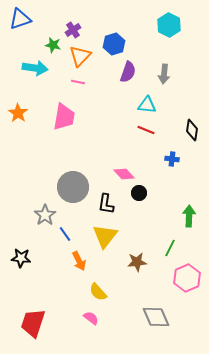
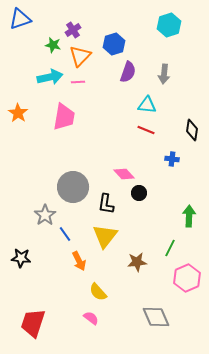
cyan hexagon: rotated 15 degrees clockwise
cyan arrow: moved 15 px right, 9 px down; rotated 20 degrees counterclockwise
pink line: rotated 16 degrees counterclockwise
